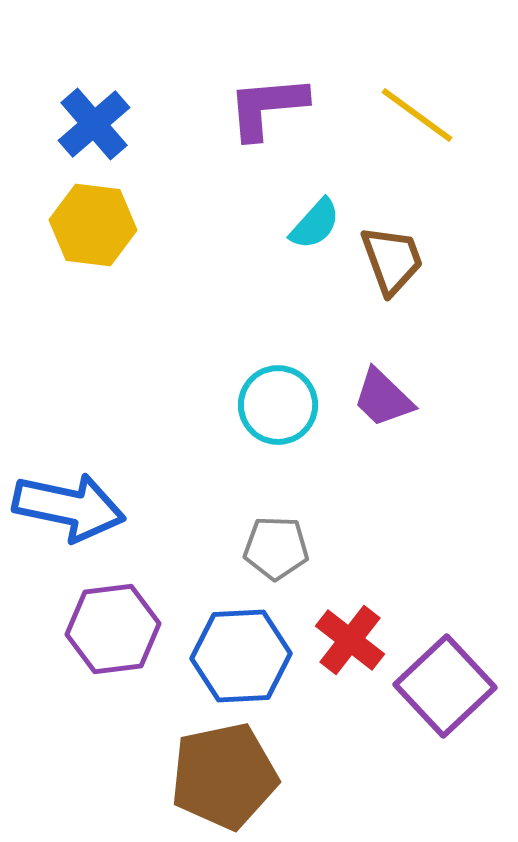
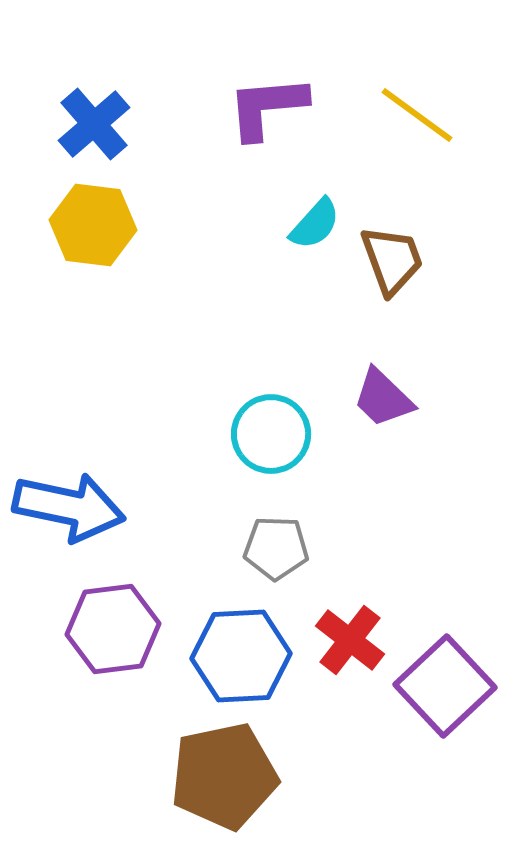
cyan circle: moved 7 px left, 29 px down
